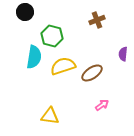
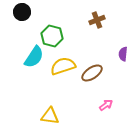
black circle: moved 3 px left
cyan semicircle: rotated 25 degrees clockwise
pink arrow: moved 4 px right
